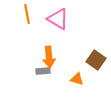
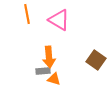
pink triangle: moved 1 px right, 1 px down
orange triangle: moved 23 px left
